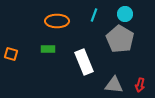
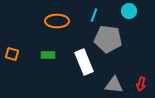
cyan circle: moved 4 px right, 3 px up
gray pentagon: moved 12 px left; rotated 24 degrees counterclockwise
green rectangle: moved 6 px down
orange square: moved 1 px right
red arrow: moved 1 px right, 1 px up
